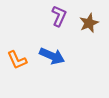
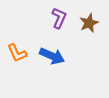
purple L-shape: moved 2 px down
orange L-shape: moved 7 px up
